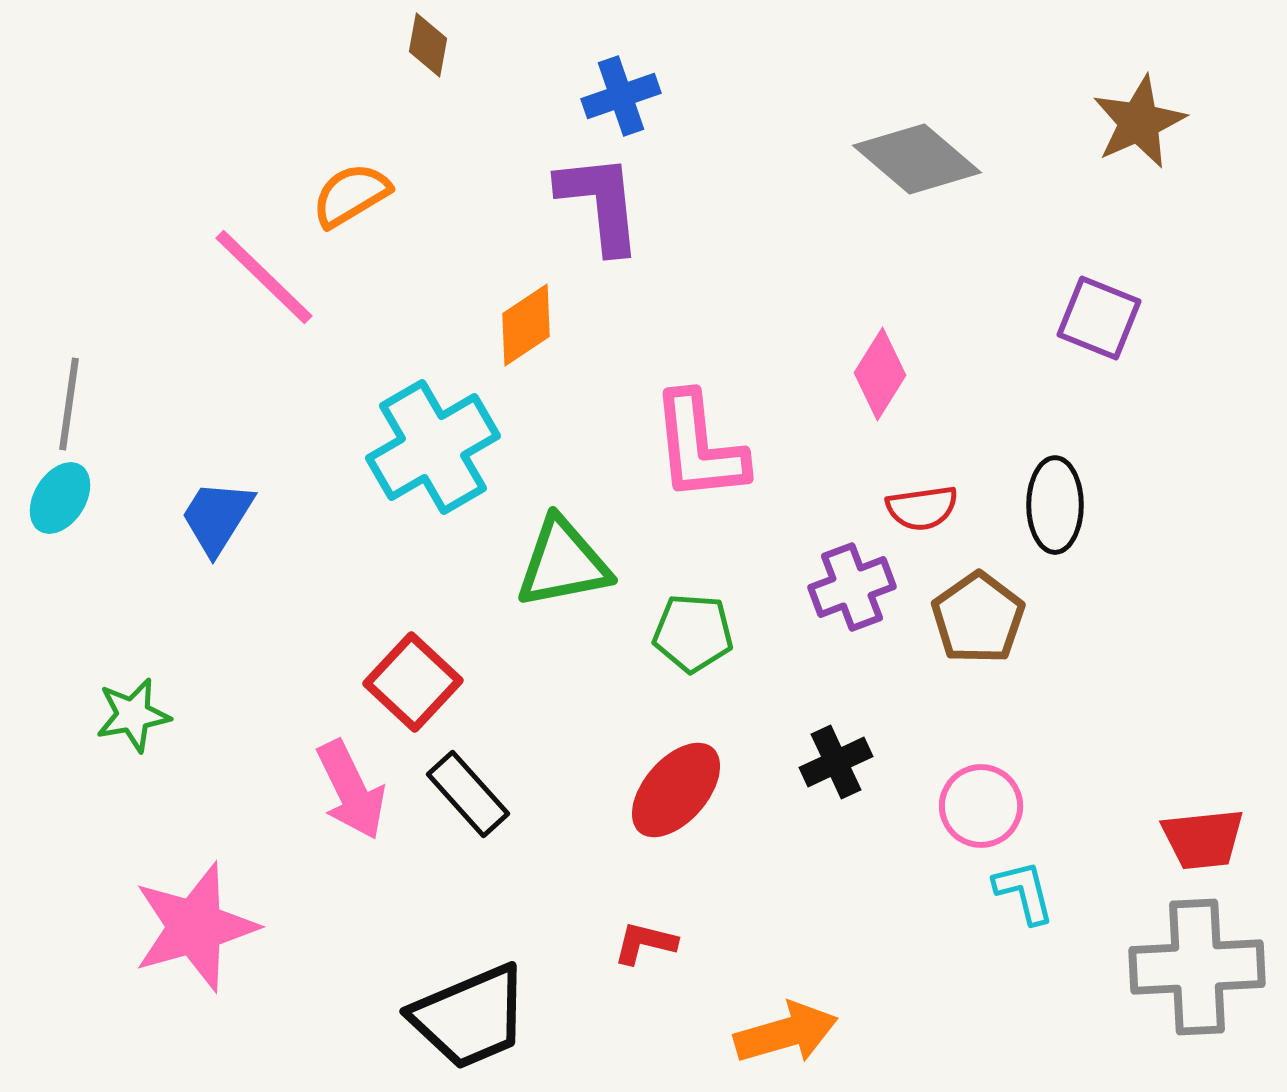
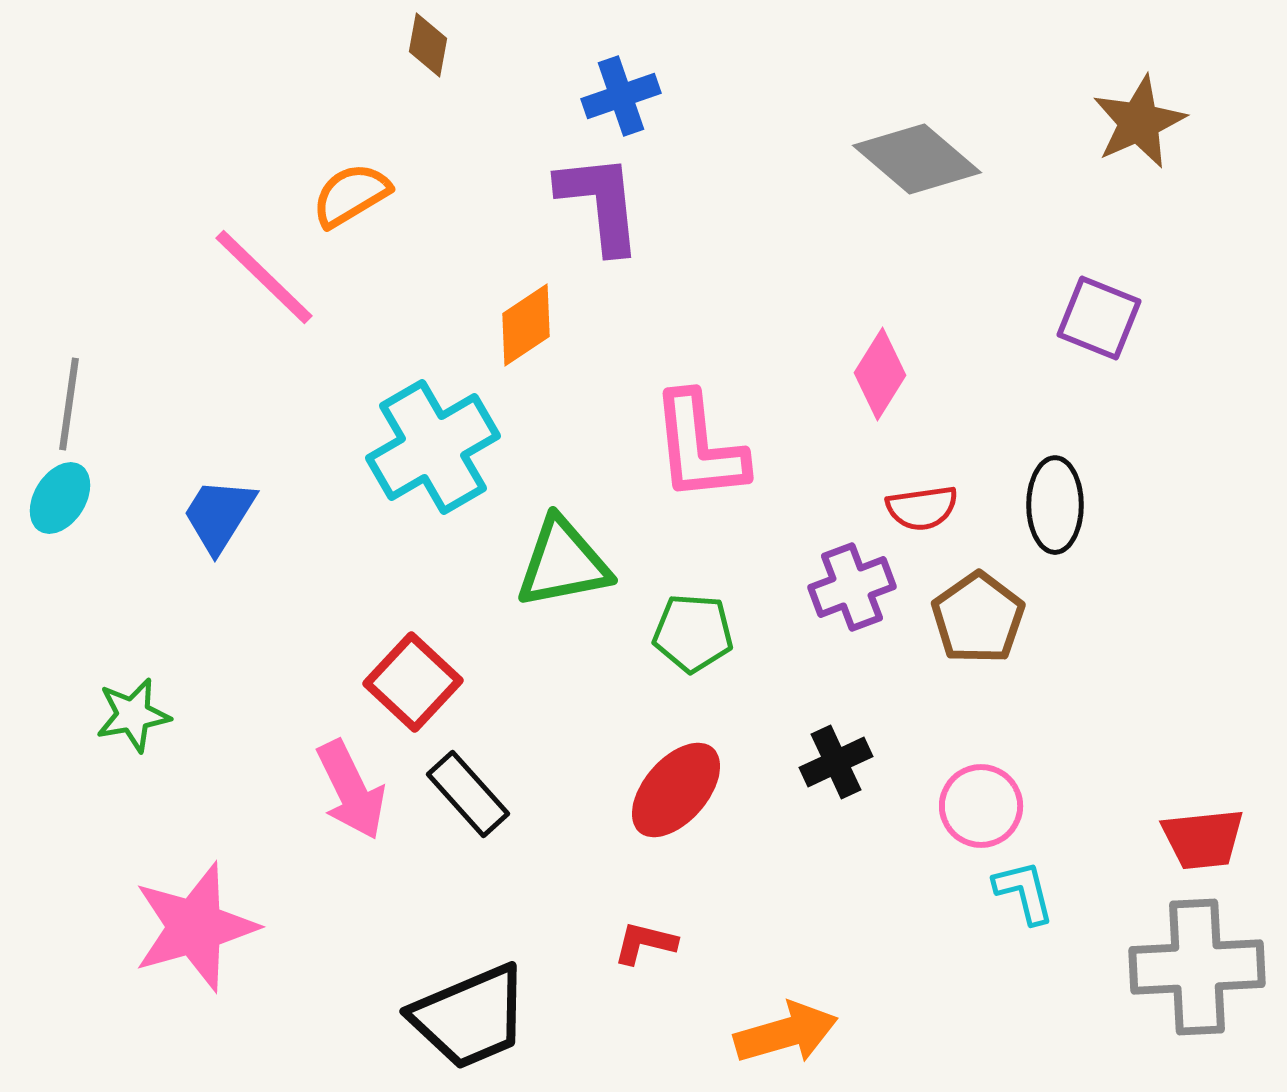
blue trapezoid: moved 2 px right, 2 px up
